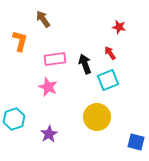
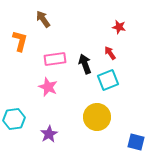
cyan hexagon: rotated 10 degrees clockwise
